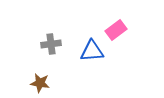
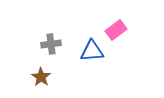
brown star: moved 1 px right, 6 px up; rotated 24 degrees clockwise
